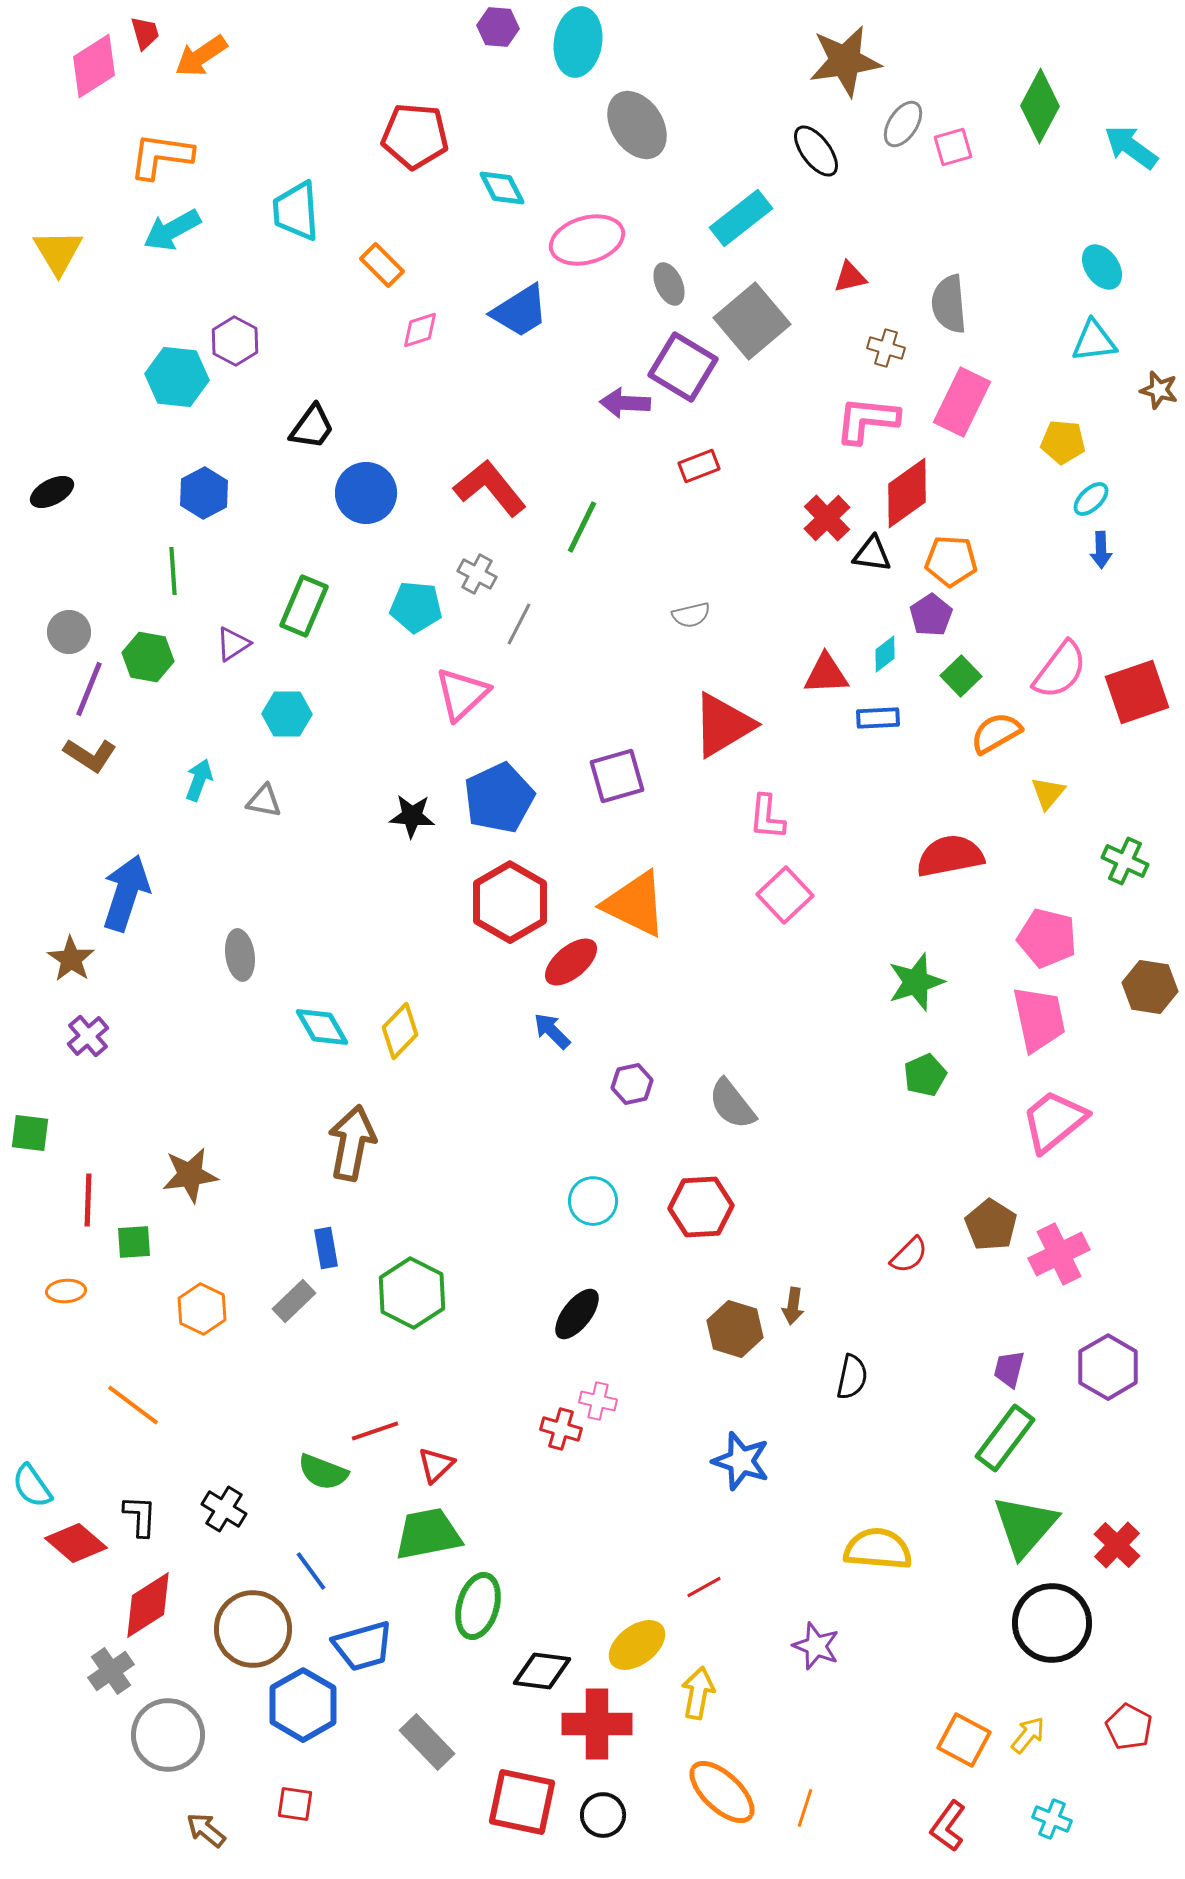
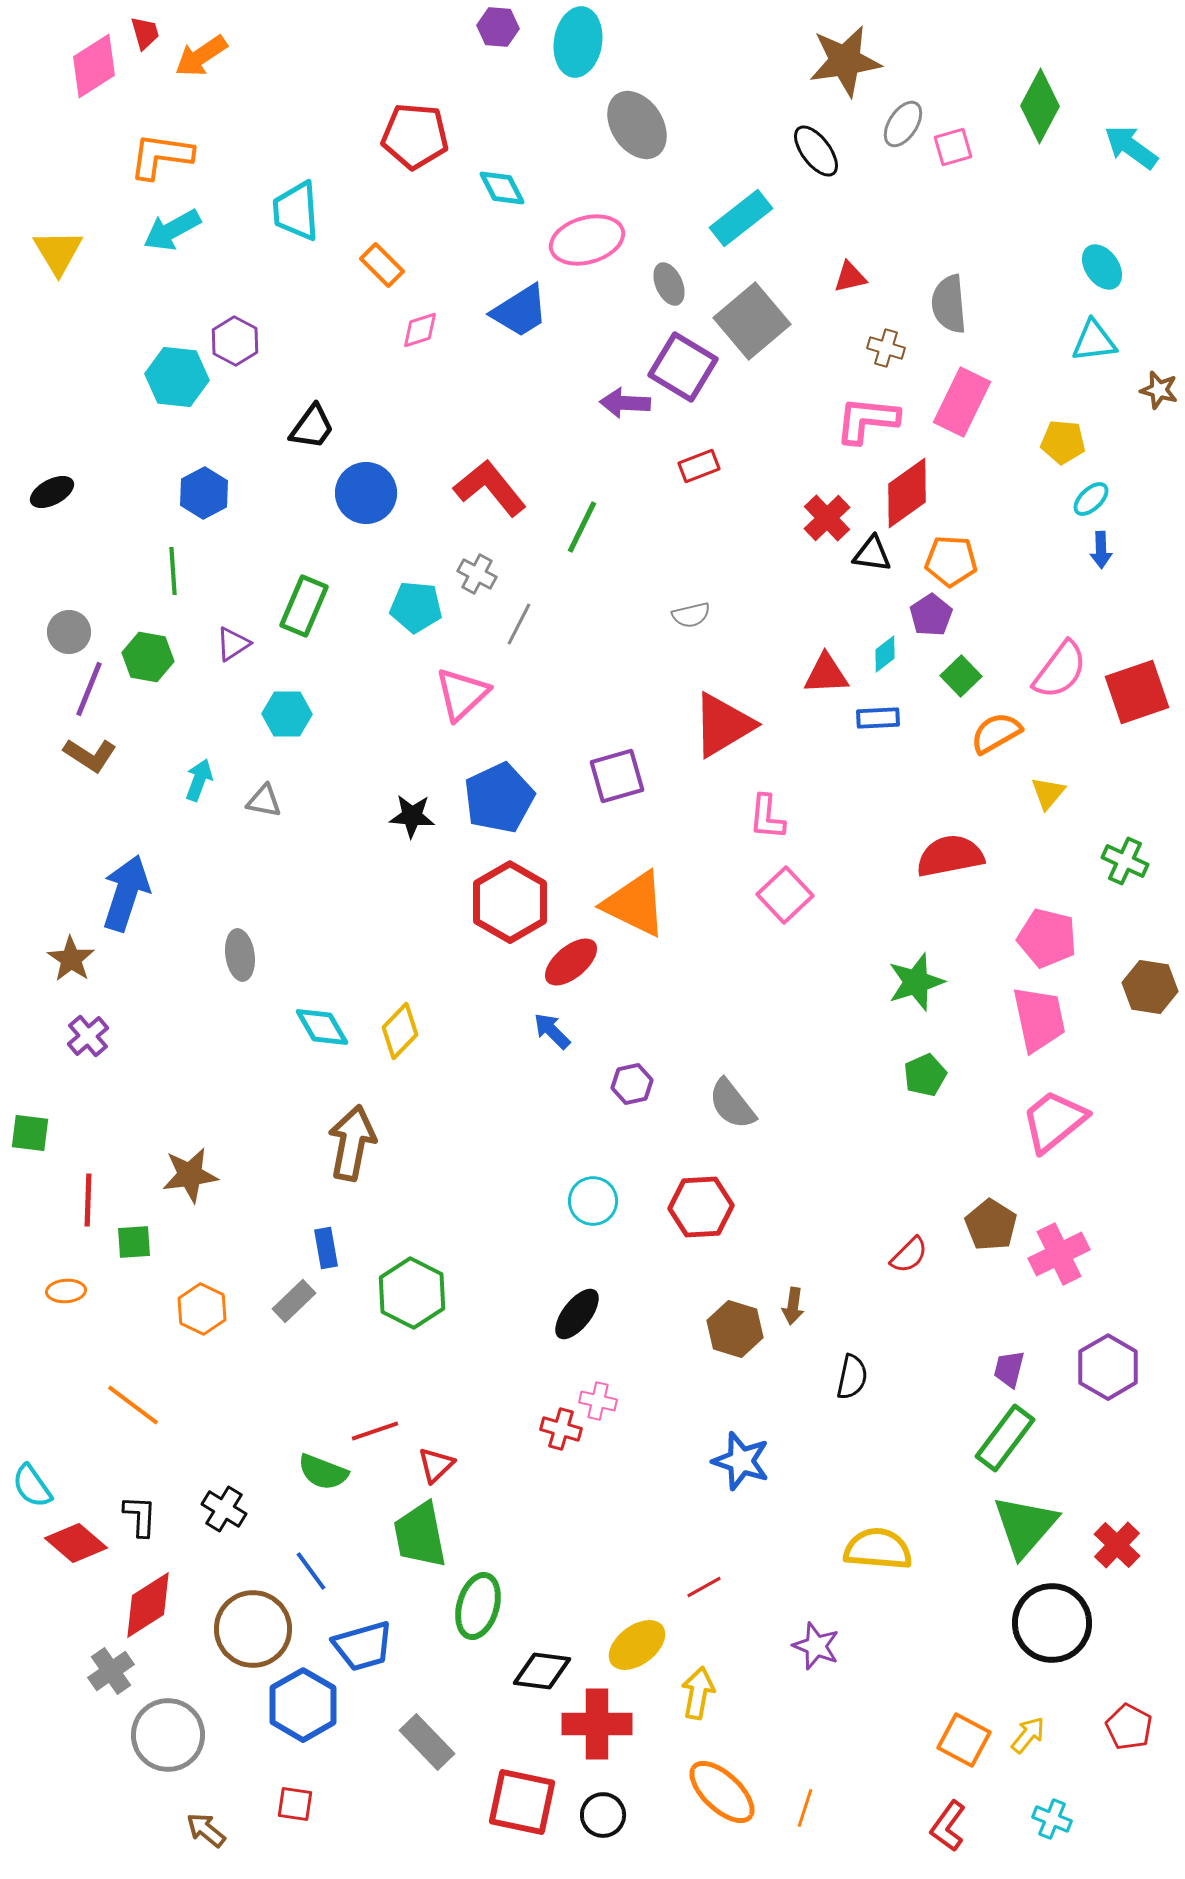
green trapezoid at (428, 1534): moved 8 px left, 1 px down; rotated 90 degrees counterclockwise
